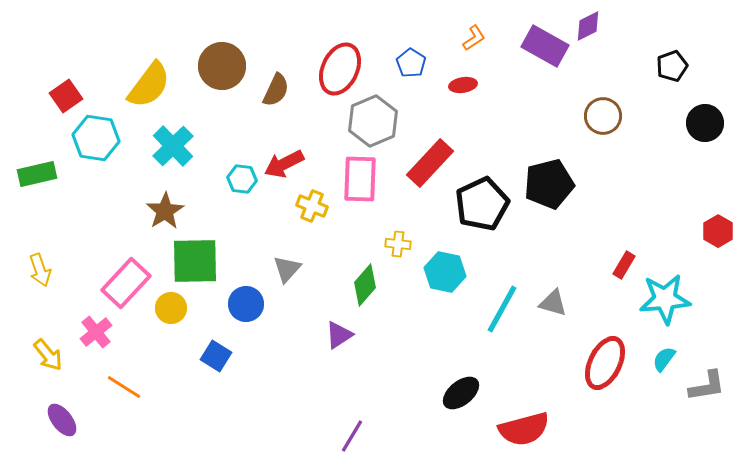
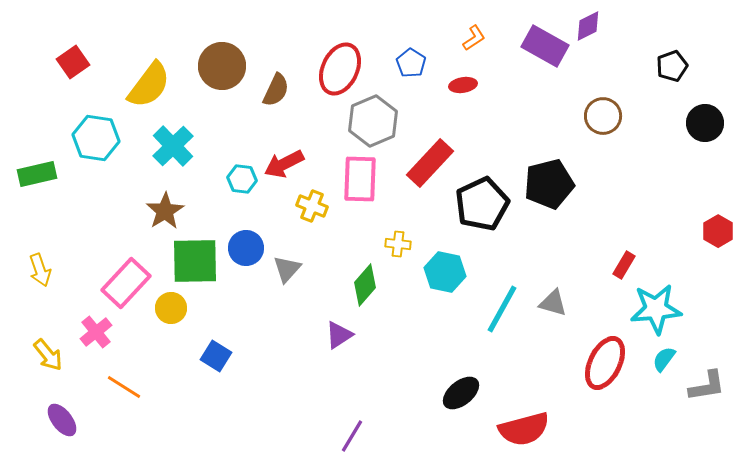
red square at (66, 96): moved 7 px right, 34 px up
cyan star at (665, 299): moved 9 px left, 10 px down
blue circle at (246, 304): moved 56 px up
